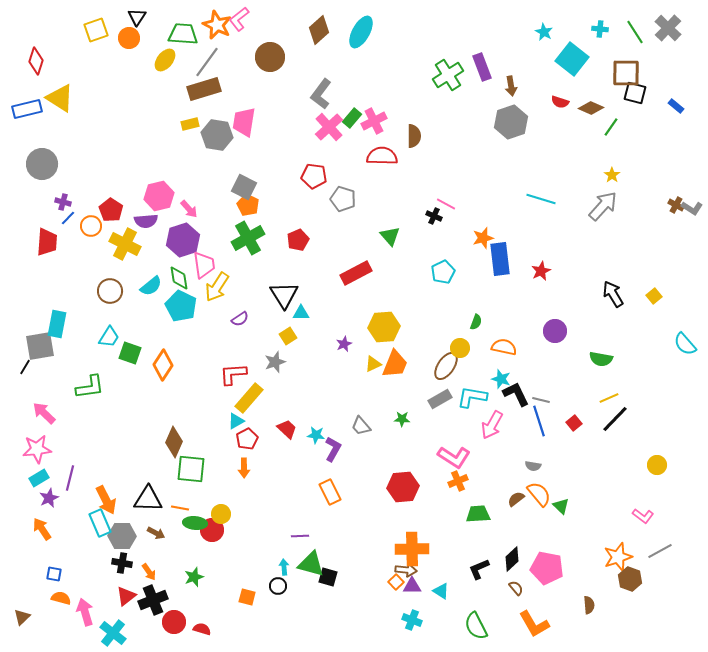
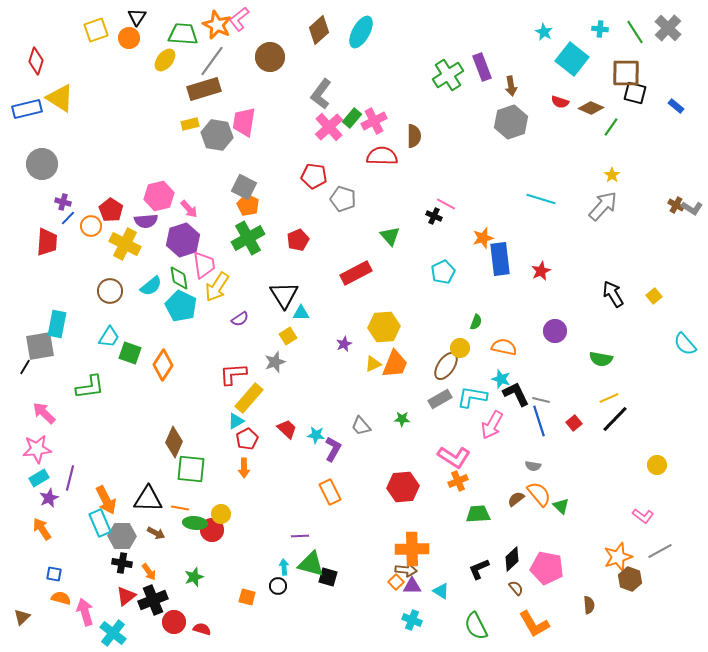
gray line at (207, 62): moved 5 px right, 1 px up
